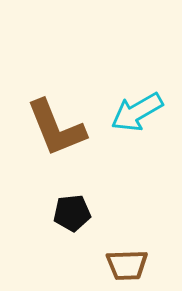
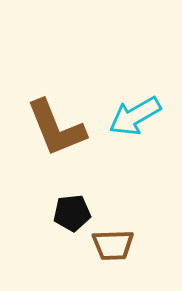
cyan arrow: moved 2 px left, 4 px down
brown trapezoid: moved 14 px left, 20 px up
